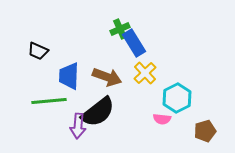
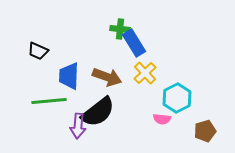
green cross: rotated 30 degrees clockwise
